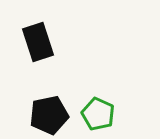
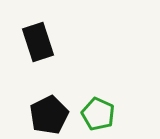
black pentagon: rotated 15 degrees counterclockwise
